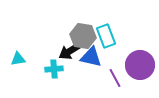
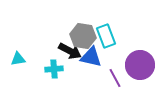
black arrow: rotated 120 degrees counterclockwise
